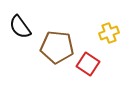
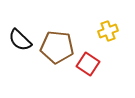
black semicircle: moved 13 px down; rotated 10 degrees counterclockwise
yellow cross: moved 1 px left, 2 px up
